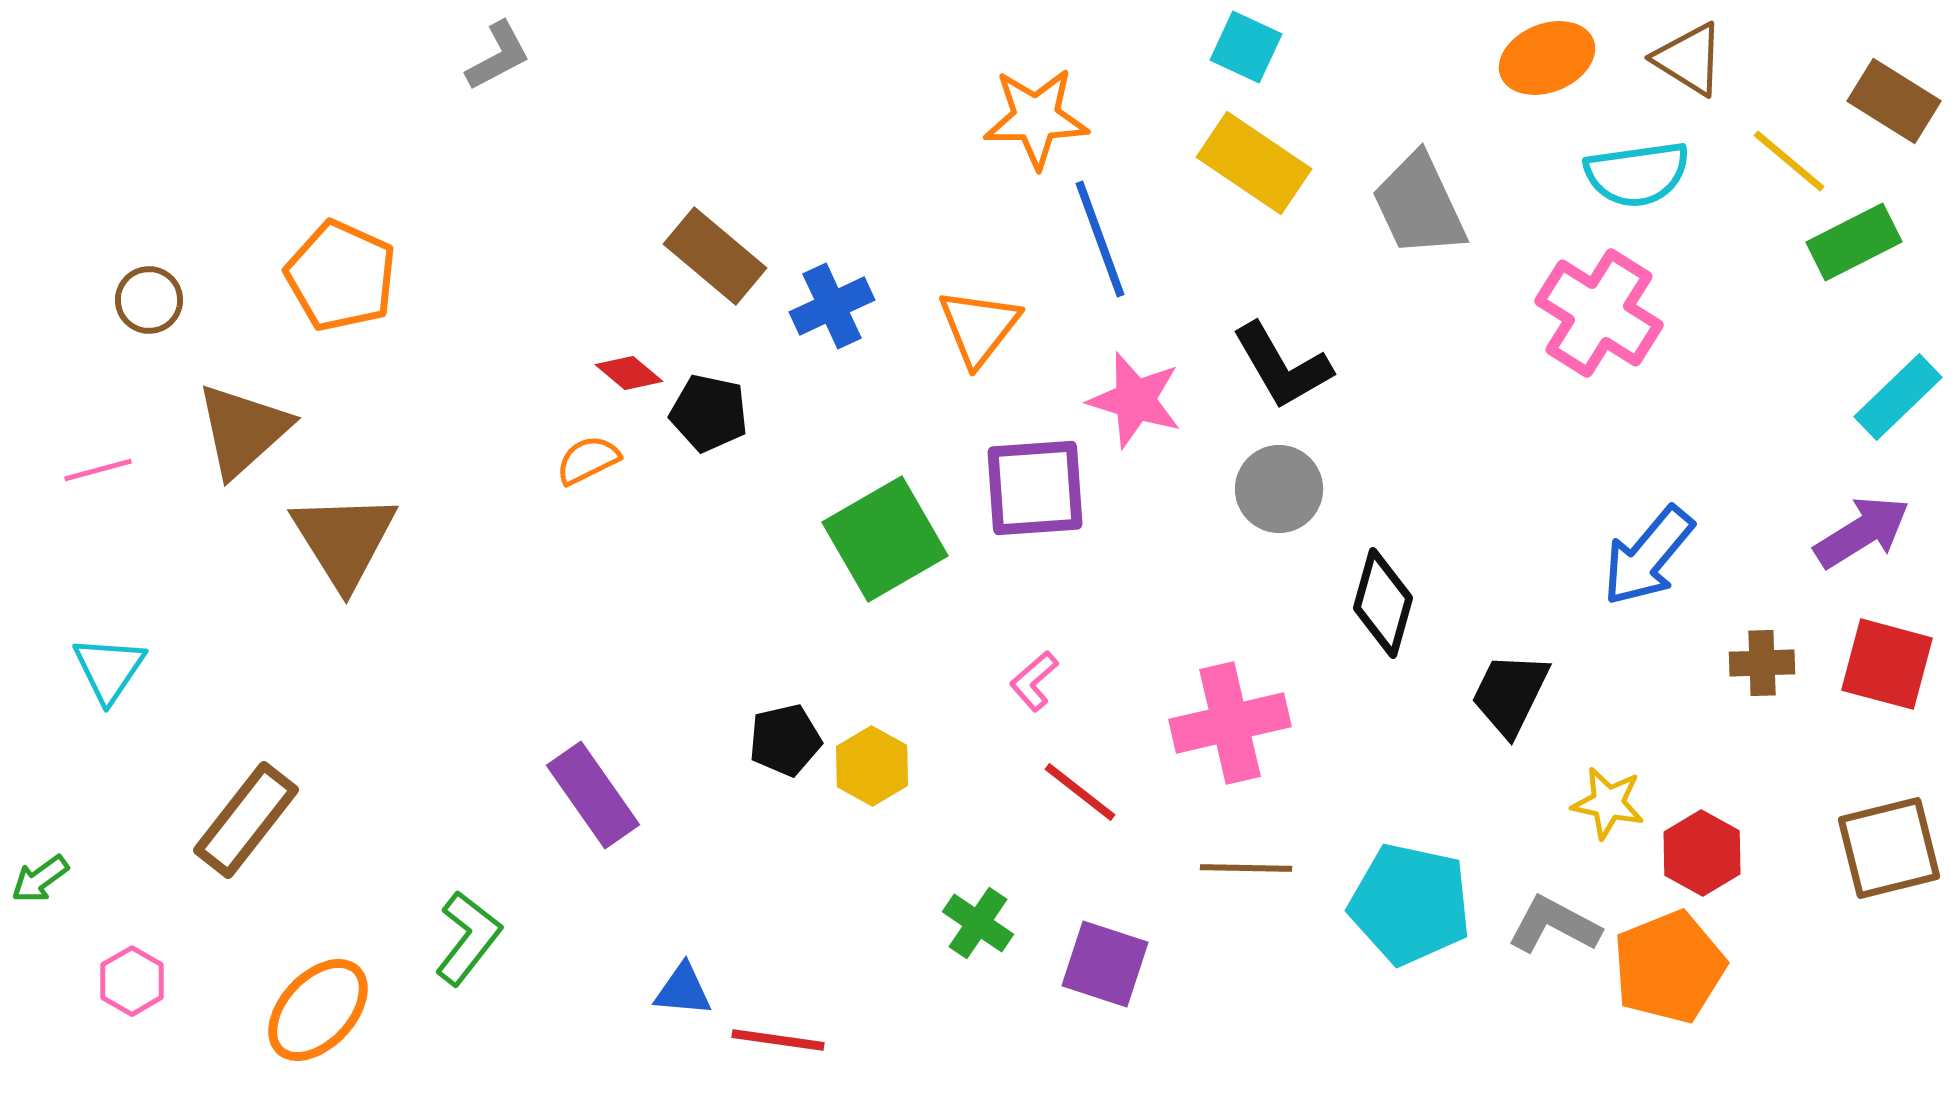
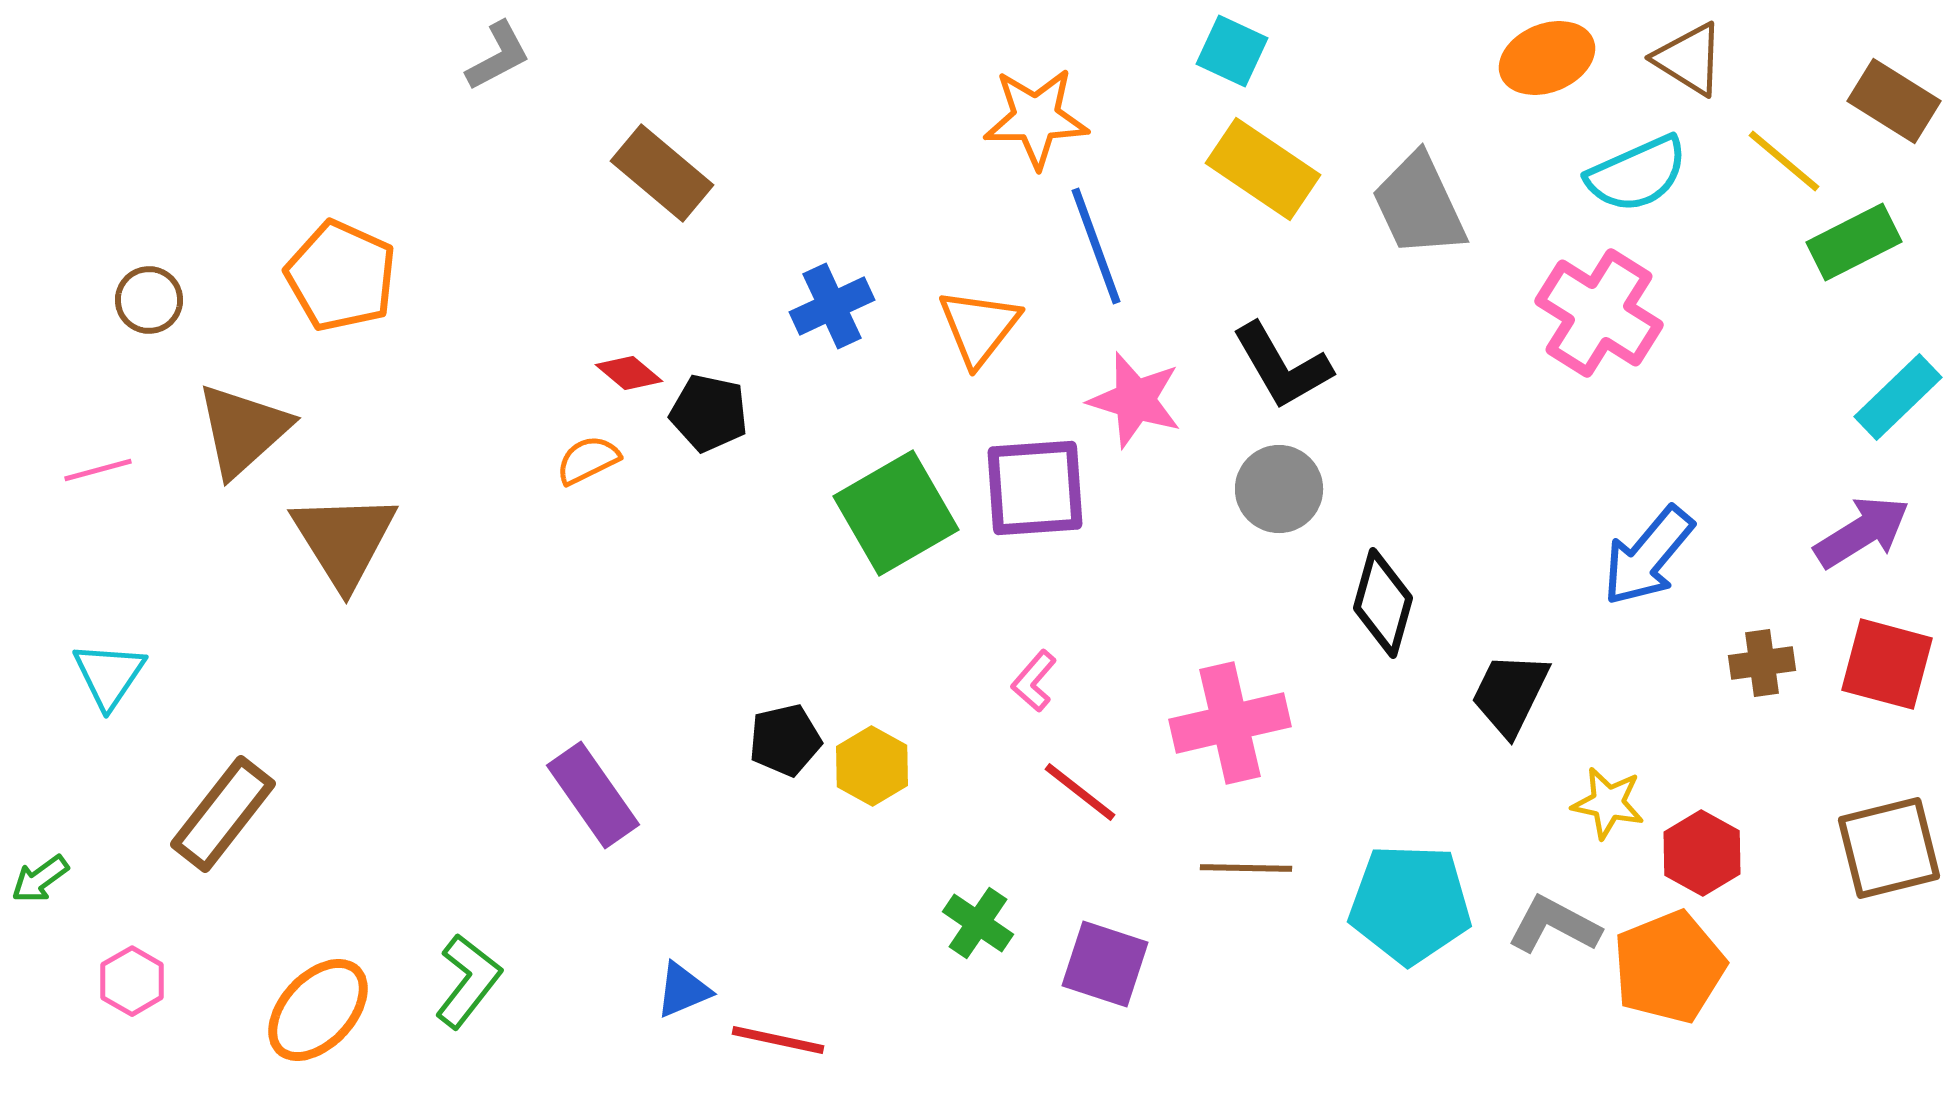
cyan square at (1246, 47): moved 14 px left, 4 px down
yellow line at (1789, 161): moved 5 px left
yellow rectangle at (1254, 163): moved 9 px right, 6 px down
cyan semicircle at (1637, 174): rotated 16 degrees counterclockwise
blue line at (1100, 239): moved 4 px left, 7 px down
brown rectangle at (715, 256): moved 53 px left, 83 px up
green square at (885, 539): moved 11 px right, 26 px up
brown cross at (1762, 663): rotated 6 degrees counterclockwise
cyan triangle at (109, 669): moved 6 px down
pink L-shape at (1034, 681): rotated 8 degrees counterclockwise
brown rectangle at (246, 820): moved 23 px left, 6 px up
cyan pentagon at (1410, 904): rotated 10 degrees counterclockwise
green L-shape at (468, 938): moved 43 px down
blue triangle at (683, 990): rotated 28 degrees counterclockwise
red line at (778, 1040): rotated 4 degrees clockwise
